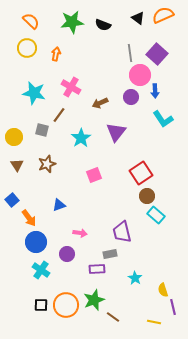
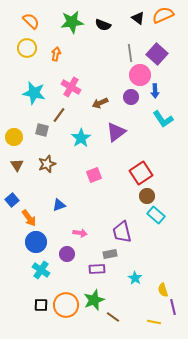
purple triangle at (116, 132): rotated 15 degrees clockwise
